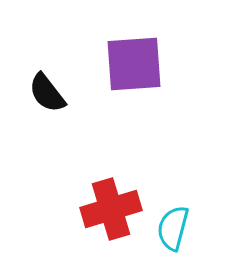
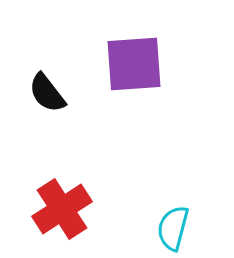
red cross: moved 49 px left; rotated 16 degrees counterclockwise
